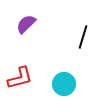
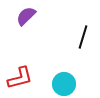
purple semicircle: moved 8 px up
